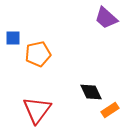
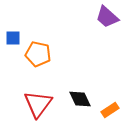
purple trapezoid: moved 1 px right, 1 px up
orange pentagon: rotated 25 degrees clockwise
black diamond: moved 11 px left, 7 px down
red triangle: moved 1 px right, 6 px up
